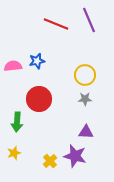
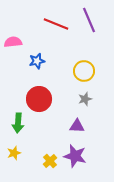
pink semicircle: moved 24 px up
yellow circle: moved 1 px left, 4 px up
gray star: rotated 16 degrees counterclockwise
green arrow: moved 1 px right, 1 px down
purple triangle: moved 9 px left, 6 px up
